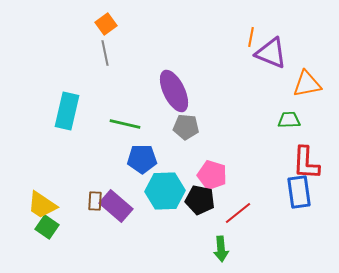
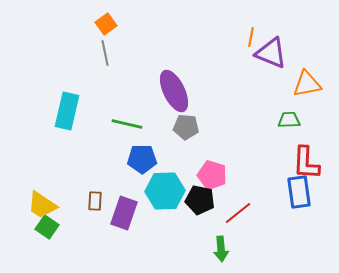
green line: moved 2 px right
purple rectangle: moved 8 px right, 7 px down; rotated 68 degrees clockwise
